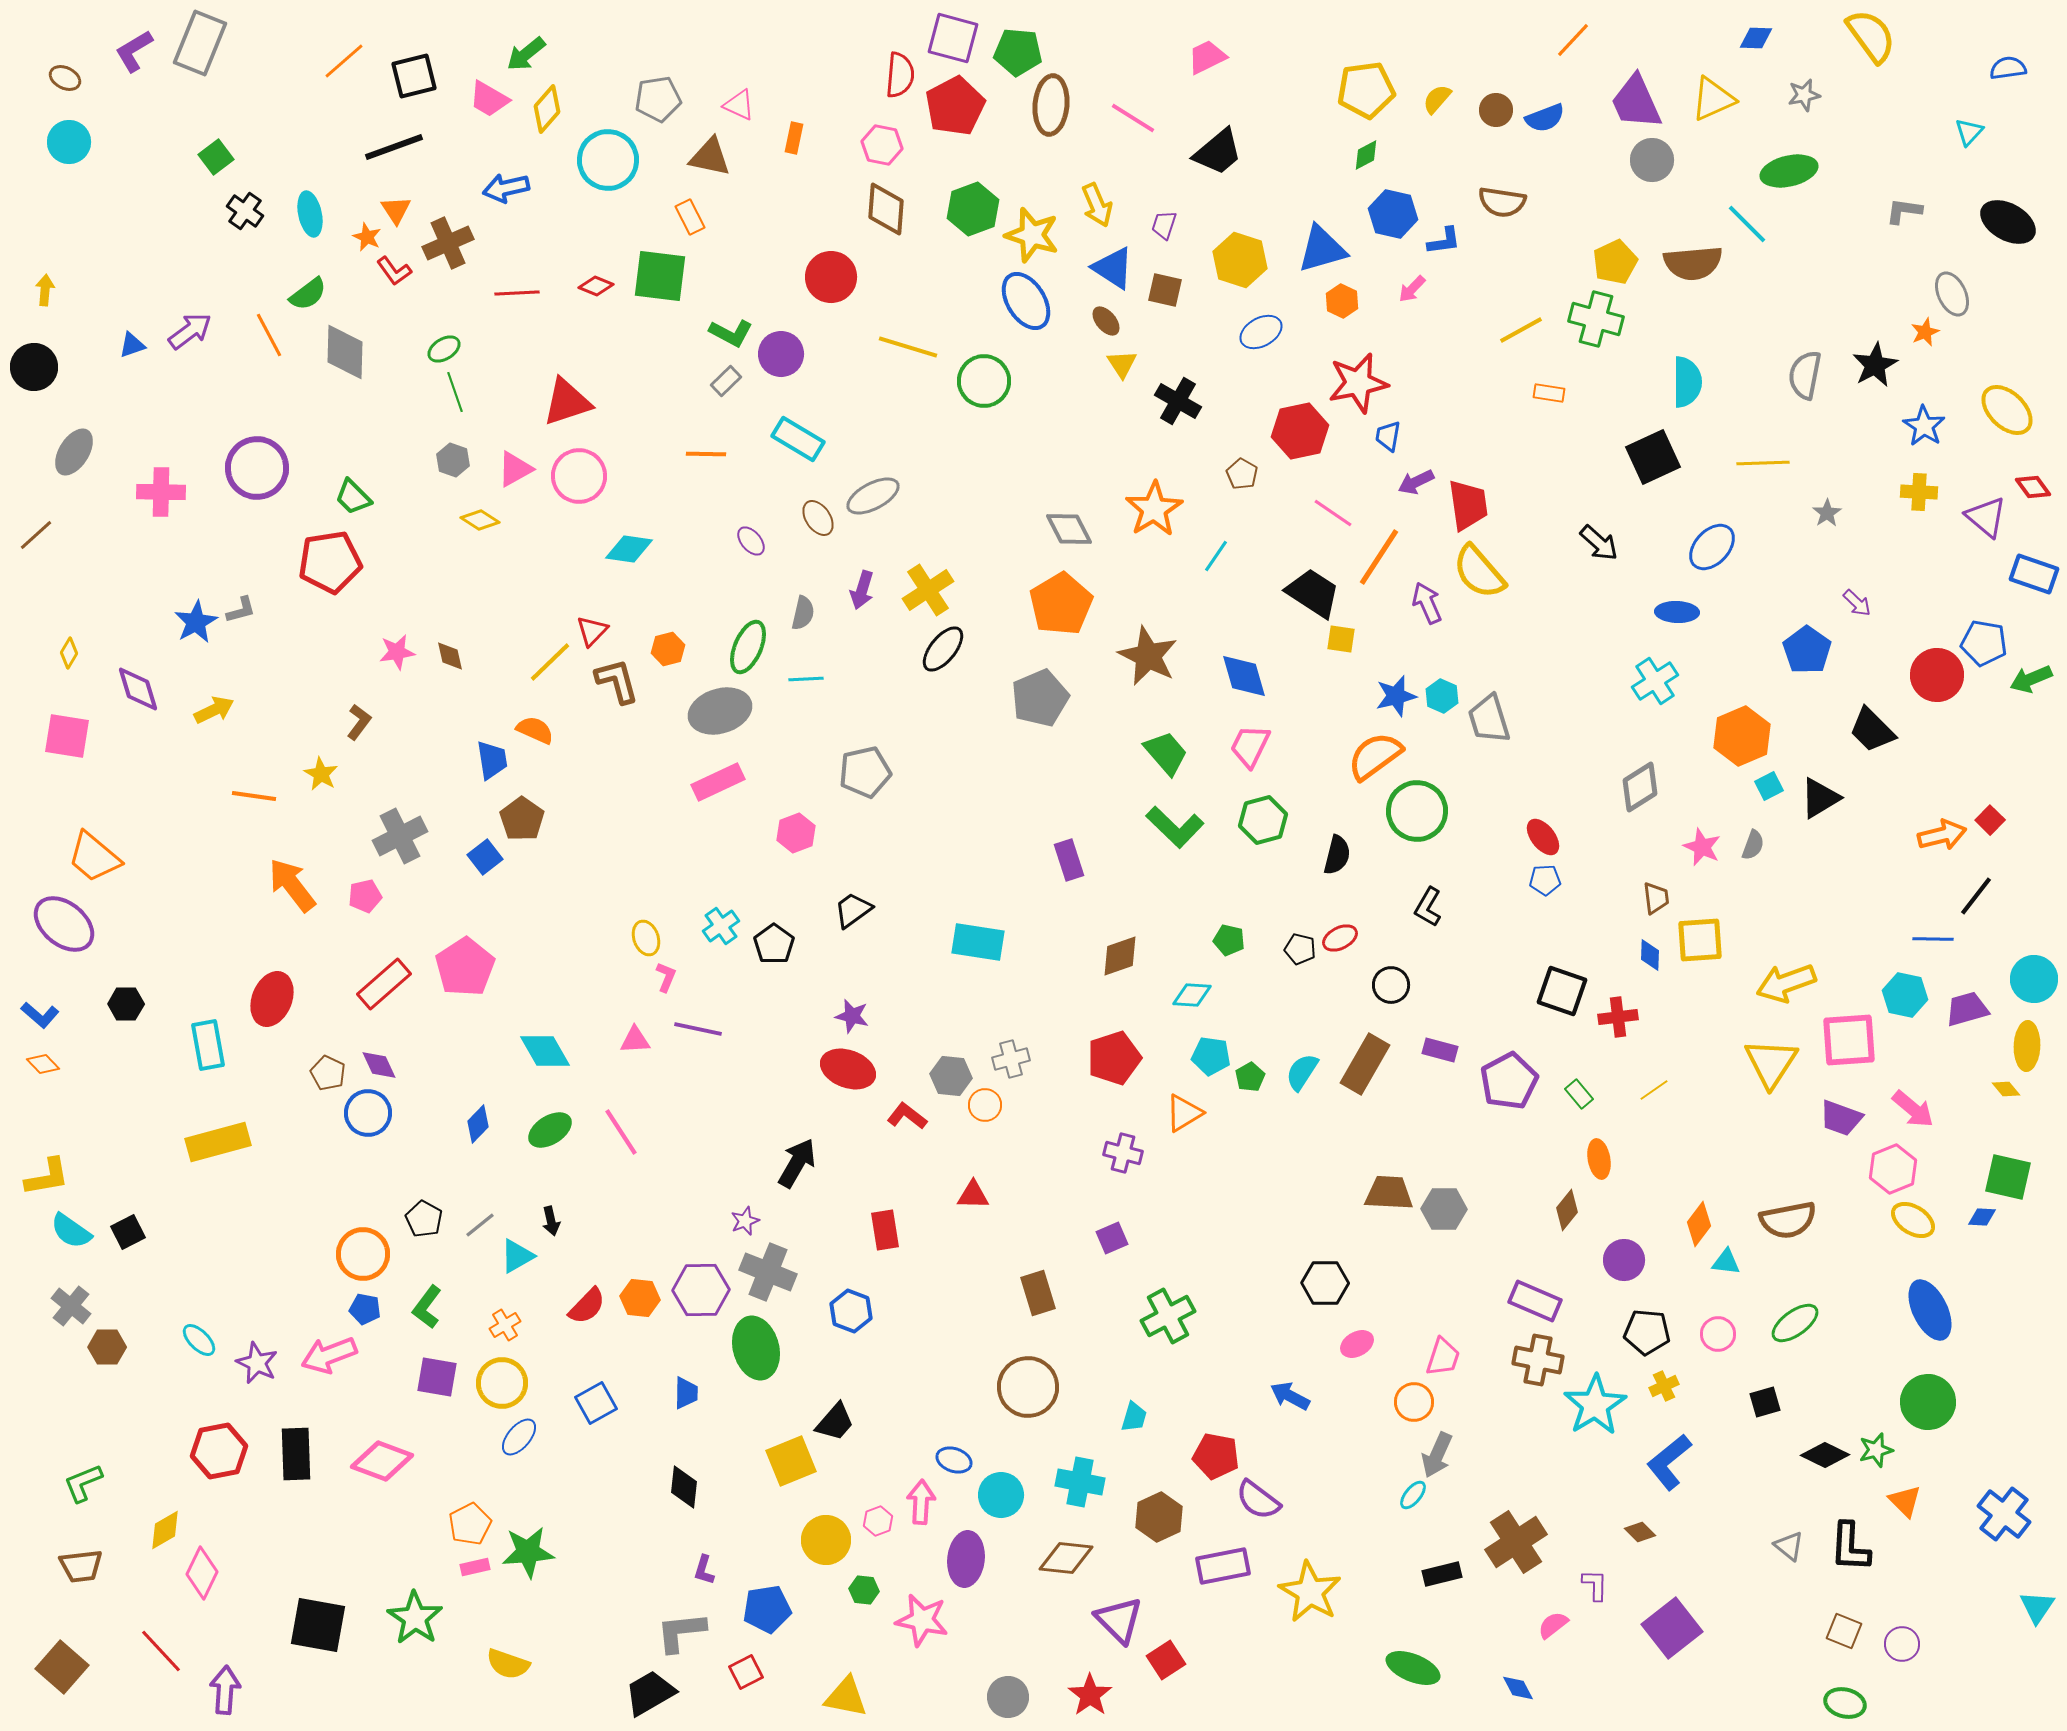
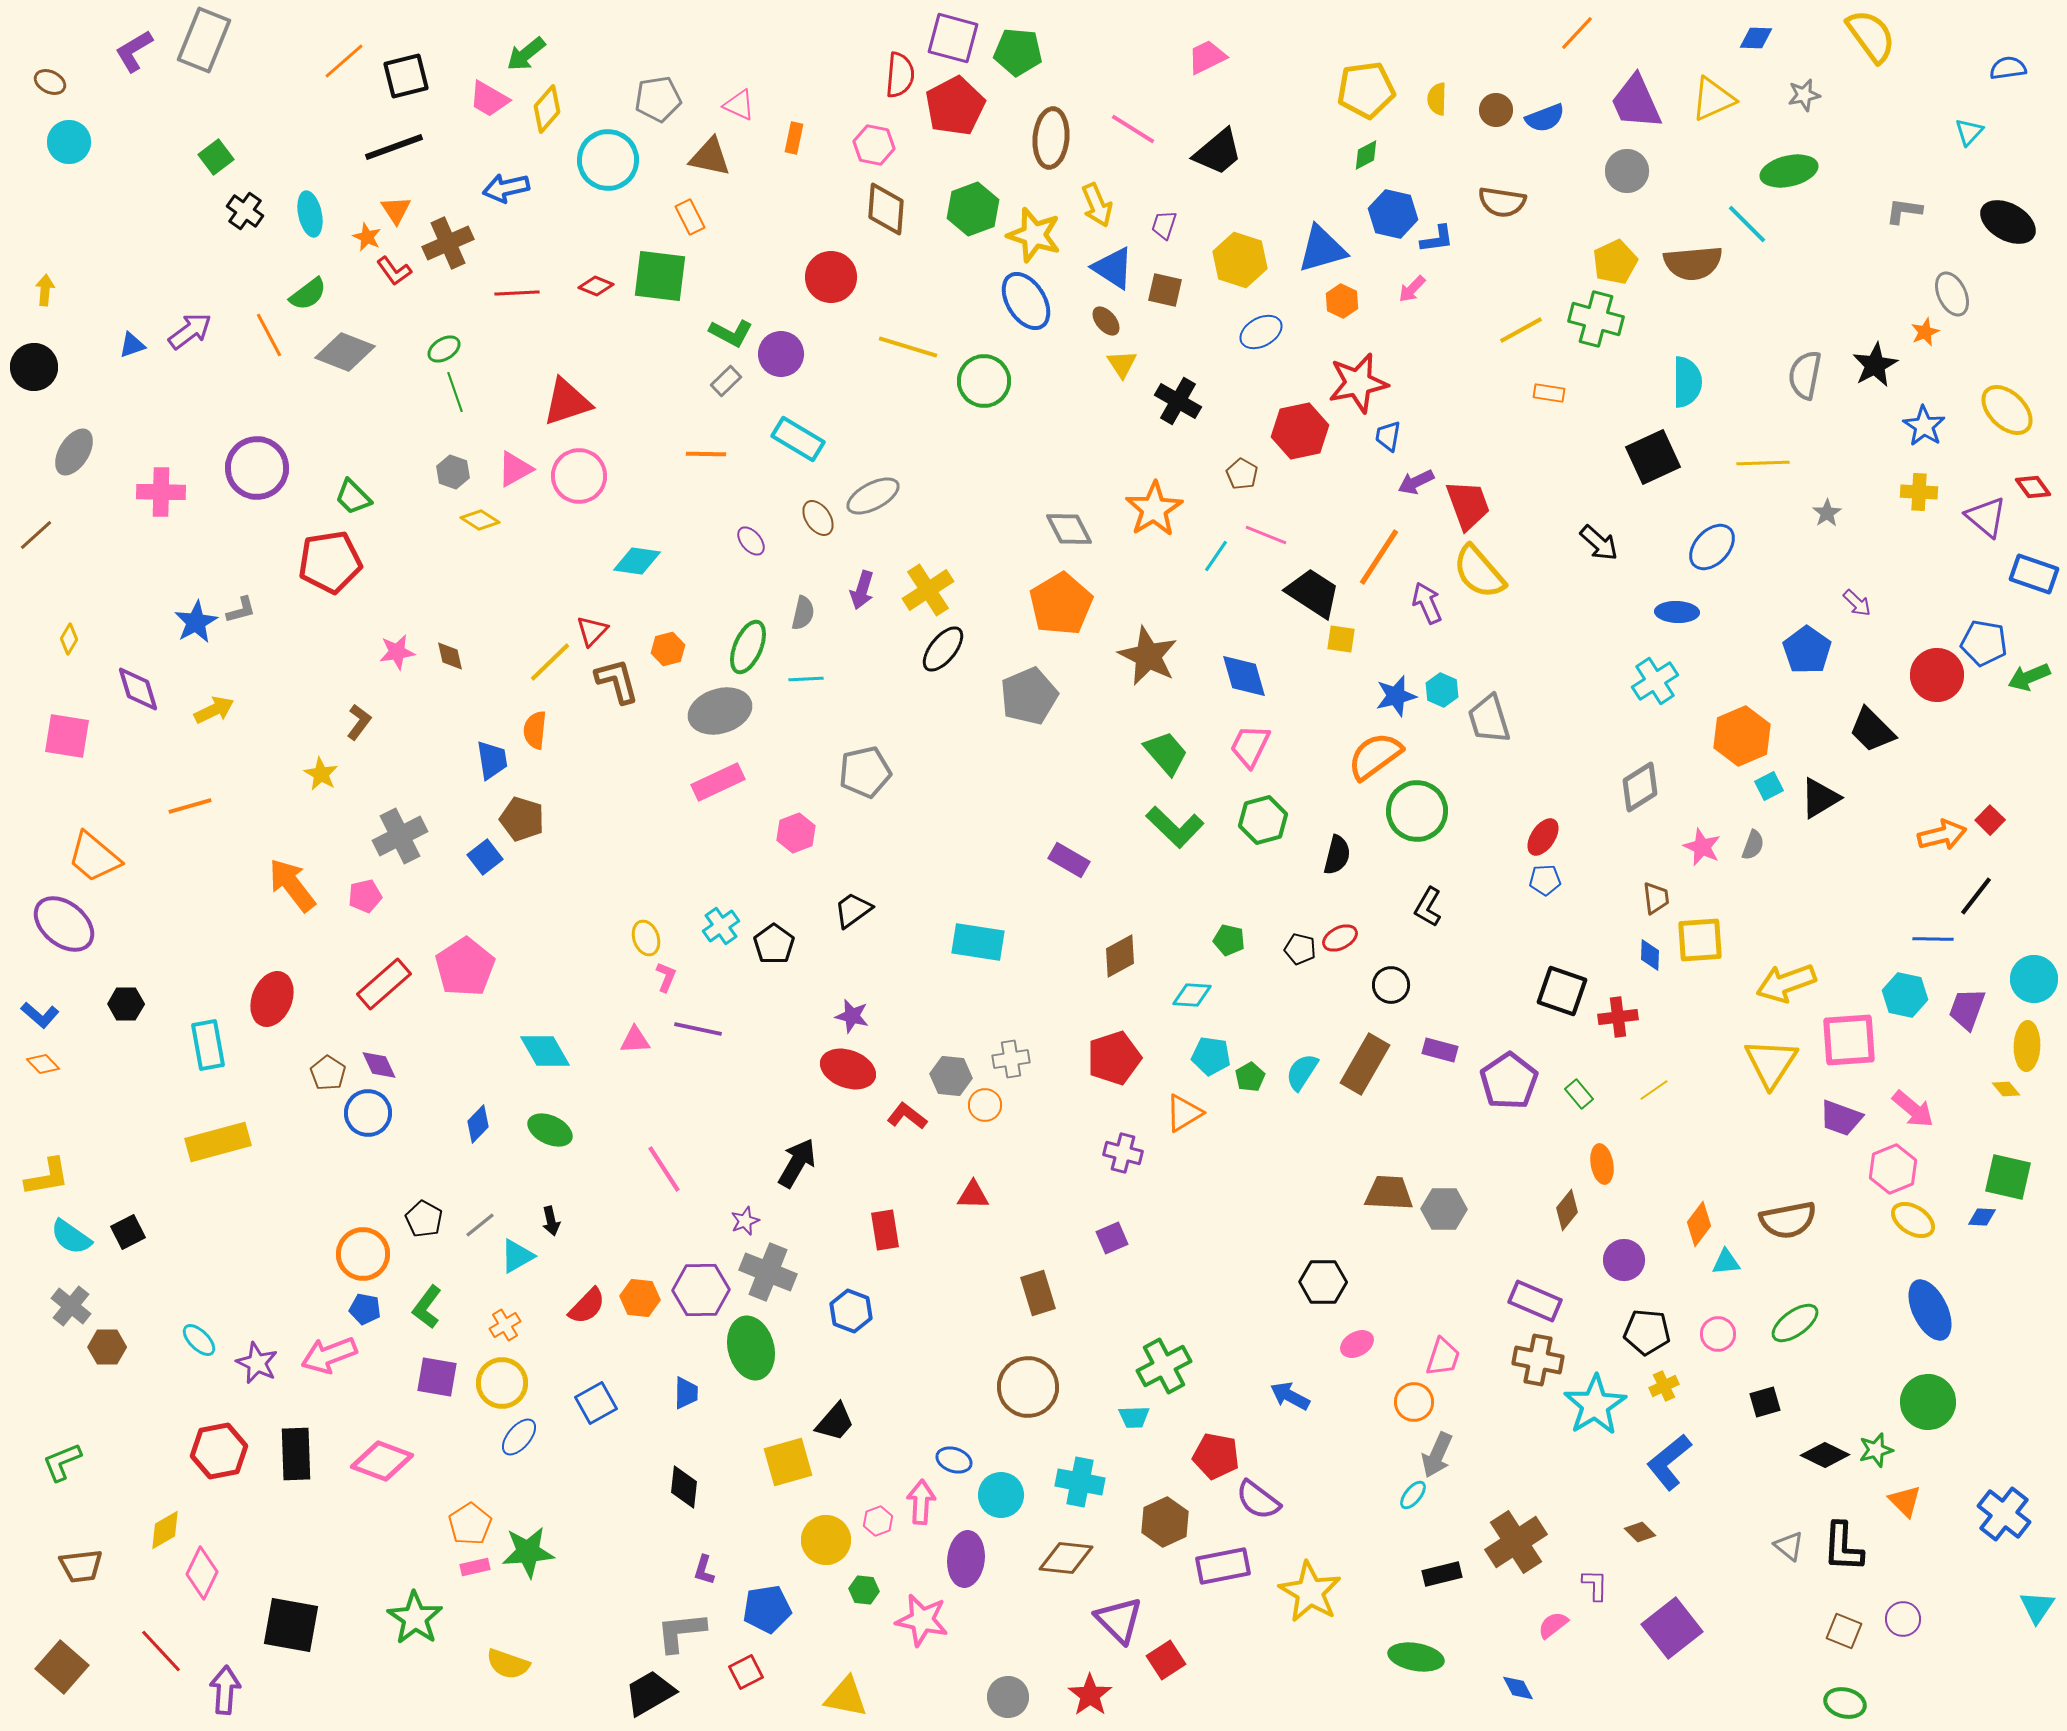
orange line at (1573, 40): moved 4 px right, 7 px up
gray rectangle at (200, 43): moved 4 px right, 3 px up
black square at (414, 76): moved 8 px left
brown ellipse at (65, 78): moved 15 px left, 4 px down
yellow semicircle at (1437, 99): rotated 40 degrees counterclockwise
brown ellipse at (1051, 105): moved 33 px down
pink line at (1133, 118): moved 11 px down
pink hexagon at (882, 145): moved 8 px left
gray circle at (1652, 160): moved 25 px left, 11 px down
yellow star at (1032, 235): moved 2 px right
blue L-shape at (1444, 241): moved 7 px left, 2 px up
gray diamond at (345, 352): rotated 70 degrees counterclockwise
gray hexagon at (453, 460): moved 12 px down
red trapezoid at (1468, 505): rotated 12 degrees counterclockwise
pink line at (1333, 513): moved 67 px left, 22 px down; rotated 12 degrees counterclockwise
cyan diamond at (629, 549): moved 8 px right, 12 px down
yellow diamond at (69, 653): moved 14 px up
green arrow at (2031, 679): moved 2 px left, 2 px up
cyan hexagon at (1442, 696): moved 6 px up
gray pentagon at (1040, 698): moved 11 px left, 2 px up
orange semicircle at (535, 730): rotated 108 degrees counterclockwise
orange line at (254, 796): moved 64 px left, 10 px down; rotated 24 degrees counterclockwise
brown pentagon at (522, 819): rotated 18 degrees counterclockwise
red ellipse at (1543, 837): rotated 72 degrees clockwise
purple rectangle at (1069, 860): rotated 42 degrees counterclockwise
brown diamond at (1120, 956): rotated 9 degrees counterclockwise
purple trapezoid at (1967, 1009): rotated 54 degrees counterclockwise
gray cross at (1011, 1059): rotated 6 degrees clockwise
brown pentagon at (328, 1073): rotated 8 degrees clockwise
purple pentagon at (1509, 1081): rotated 6 degrees counterclockwise
green ellipse at (550, 1130): rotated 57 degrees clockwise
pink line at (621, 1132): moved 43 px right, 37 px down
orange ellipse at (1599, 1159): moved 3 px right, 5 px down
cyan semicircle at (71, 1231): moved 6 px down
cyan triangle at (1726, 1262): rotated 12 degrees counterclockwise
black hexagon at (1325, 1283): moved 2 px left, 1 px up
green cross at (1168, 1316): moved 4 px left, 50 px down
green ellipse at (756, 1348): moved 5 px left
cyan trapezoid at (1134, 1417): rotated 72 degrees clockwise
yellow square at (791, 1461): moved 3 px left, 1 px down; rotated 6 degrees clockwise
green L-shape at (83, 1483): moved 21 px left, 21 px up
brown hexagon at (1159, 1517): moved 6 px right, 5 px down
orange pentagon at (470, 1524): rotated 6 degrees counterclockwise
black L-shape at (1850, 1547): moved 7 px left
black square at (318, 1625): moved 27 px left
purple circle at (1902, 1644): moved 1 px right, 25 px up
green ellipse at (1413, 1668): moved 3 px right, 11 px up; rotated 12 degrees counterclockwise
